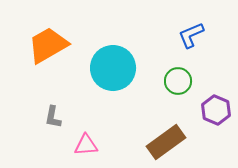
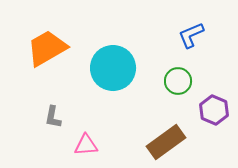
orange trapezoid: moved 1 px left, 3 px down
purple hexagon: moved 2 px left
